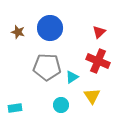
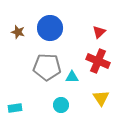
cyan triangle: rotated 32 degrees clockwise
yellow triangle: moved 9 px right, 2 px down
